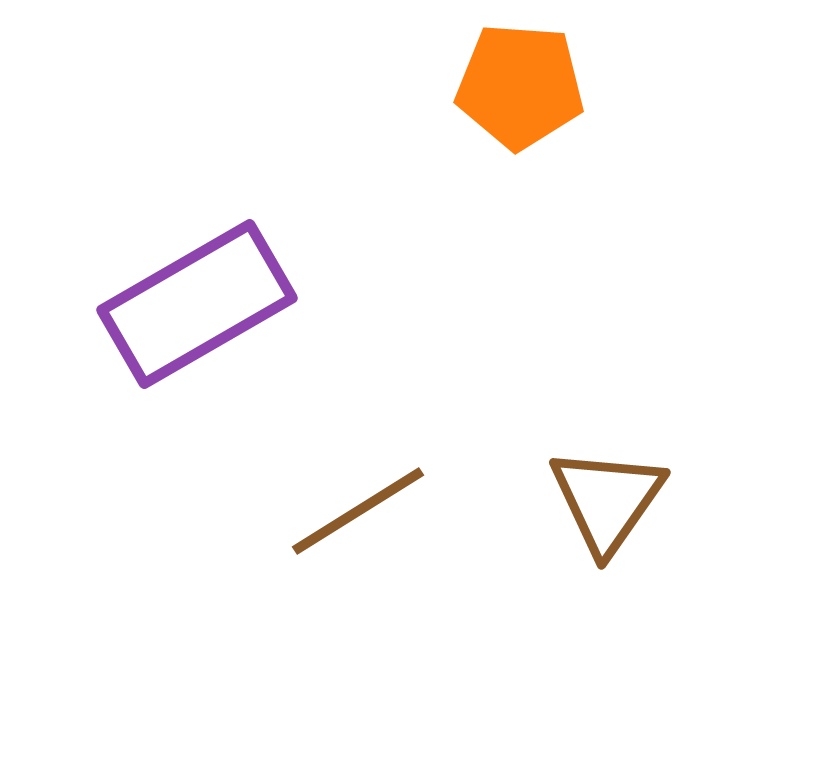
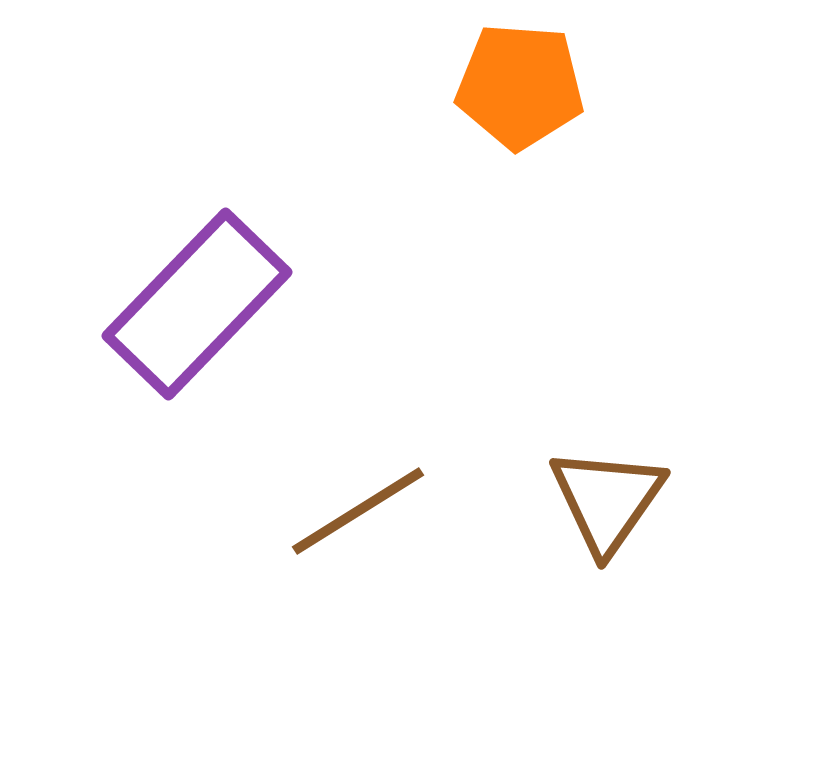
purple rectangle: rotated 16 degrees counterclockwise
